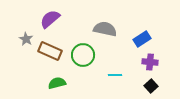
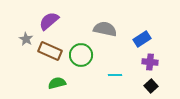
purple semicircle: moved 1 px left, 2 px down
green circle: moved 2 px left
